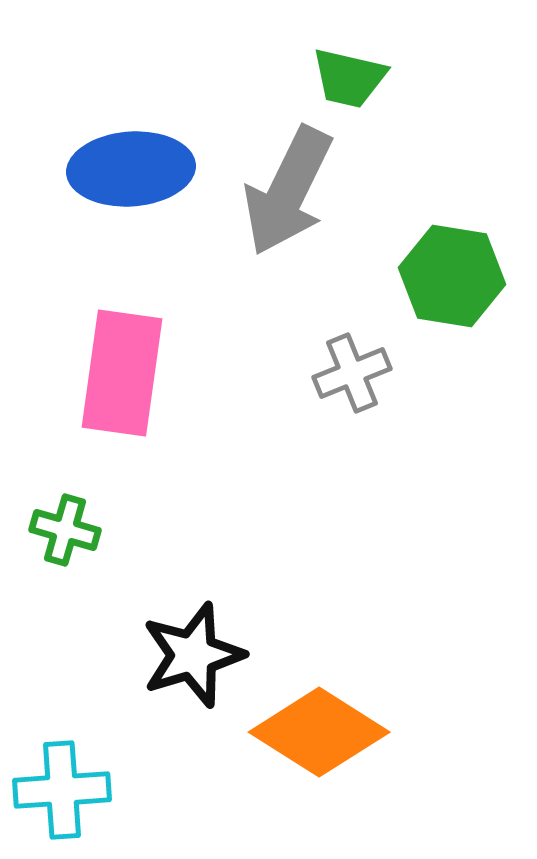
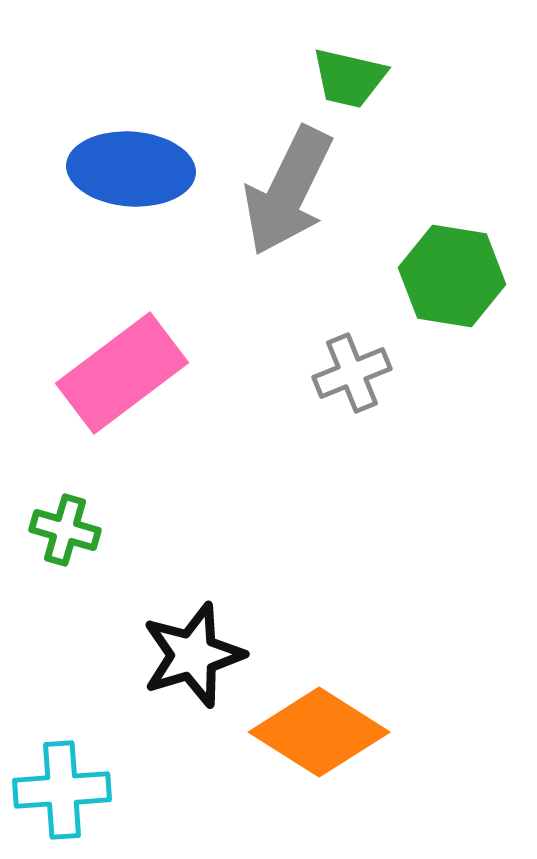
blue ellipse: rotated 8 degrees clockwise
pink rectangle: rotated 45 degrees clockwise
